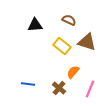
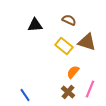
yellow rectangle: moved 2 px right
blue line: moved 3 px left, 11 px down; rotated 48 degrees clockwise
brown cross: moved 9 px right, 4 px down
